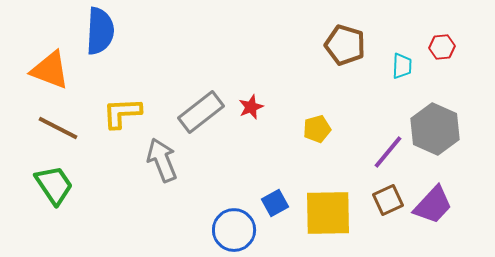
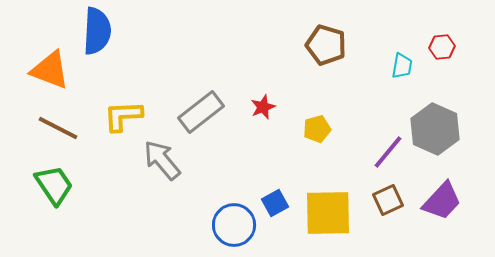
blue semicircle: moved 3 px left
brown pentagon: moved 19 px left
cyan trapezoid: rotated 8 degrees clockwise
red star: moved 12 px right
yellow L-shape: moved 1 px right, 3 px down
gray arrow: rotated 18 degrees counterclockwise
purple trapezoid: moved 9 px right, 4 px up
blue circle: moved 5 px up
